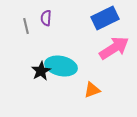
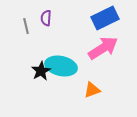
pink arrow: moved 11 px left
